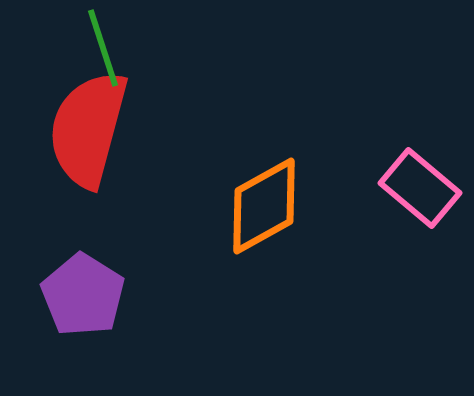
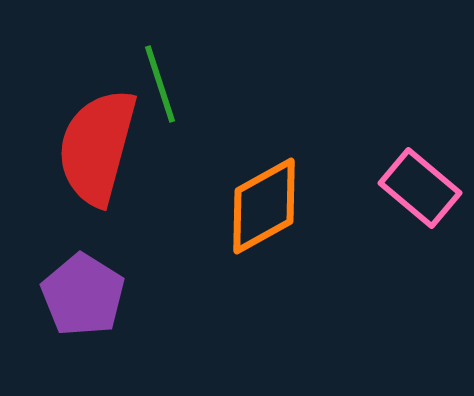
green line: moved 57 px right, 36 px down
red semicircle: moved 9 px right, 18 px down
